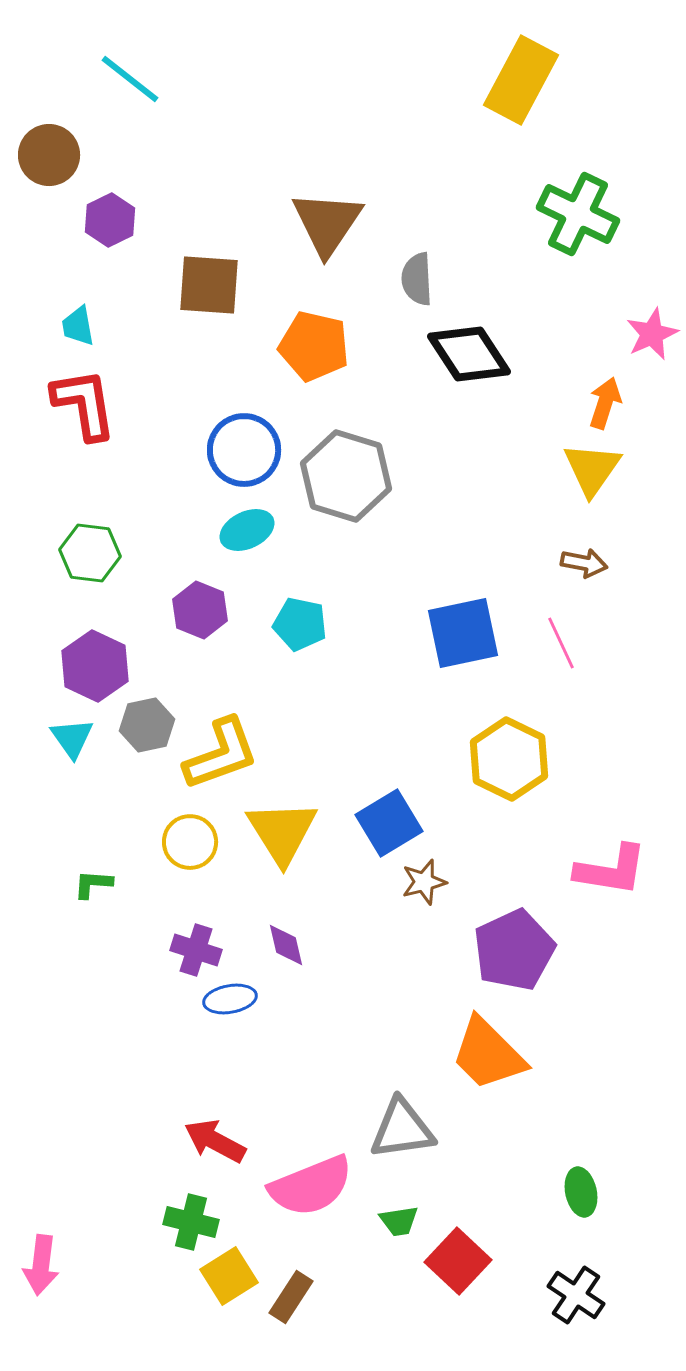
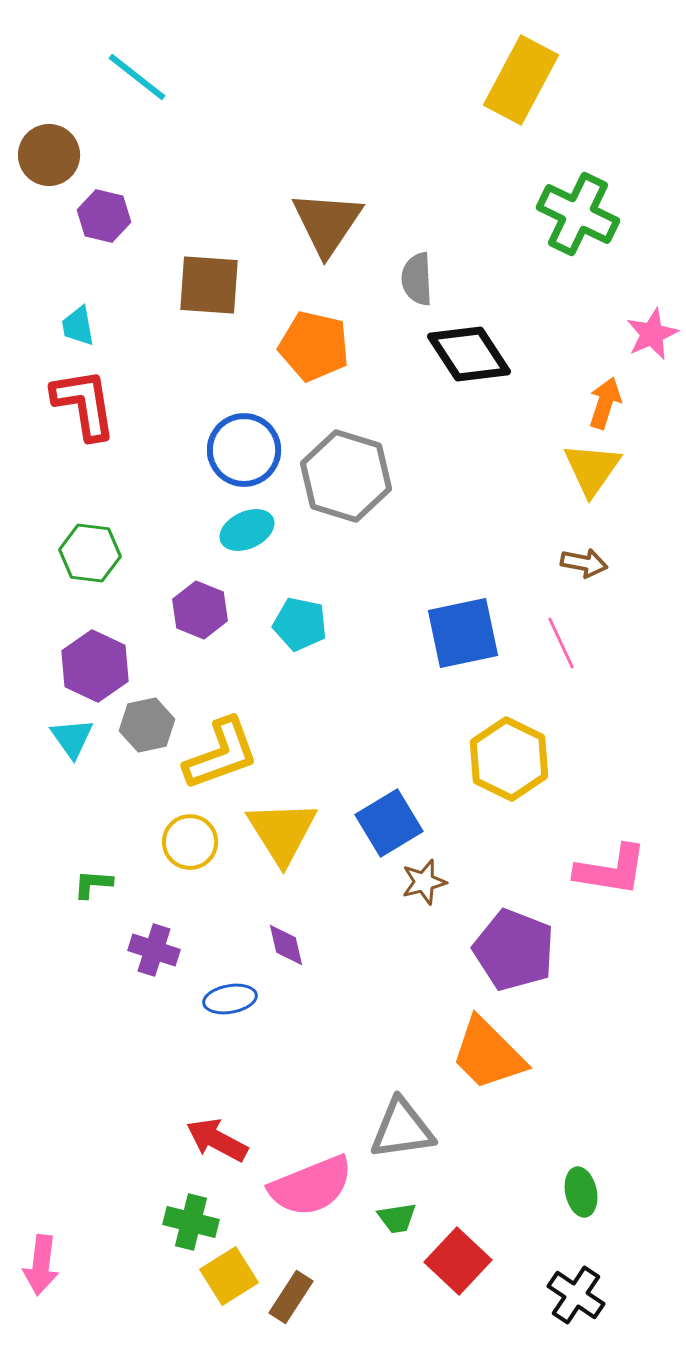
cyan line at (130, 79): moved 7 px right, 2 px up
purple hexagon at (110, 220): moved 6 px left, 4 px up; rotated 21 degrees counterclockwise
purple cross at (196, 950): moved 42 px left
purple pentagon at (514, 950): rotated 26 degrees counterclockwise
red arrow at (215, 1141): moved 2 px right, 1 px up
green trapezoid at (399, 1221): moved 2 px left, 3 px up
